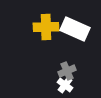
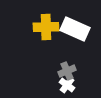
white cross: moved 2 px right
